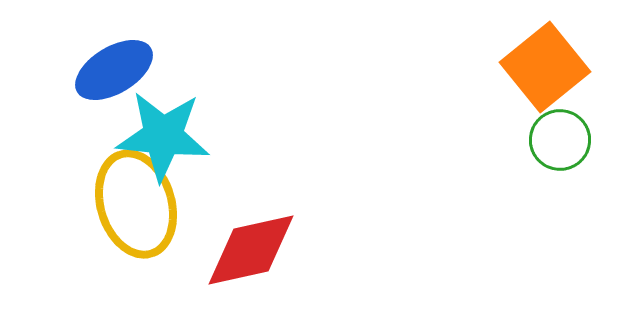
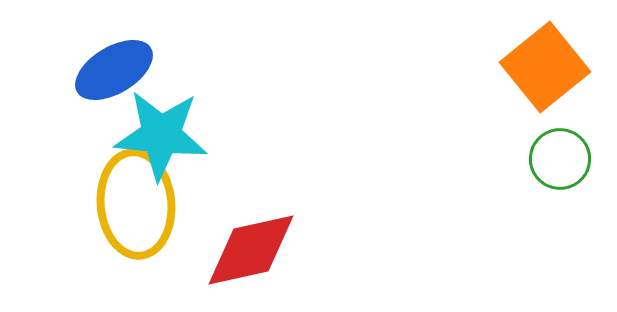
cyan star: moved 2 px left, 1 px up
green circle: moved 19 px down
yellow ellipse: rotated 12 degrees clockwise
